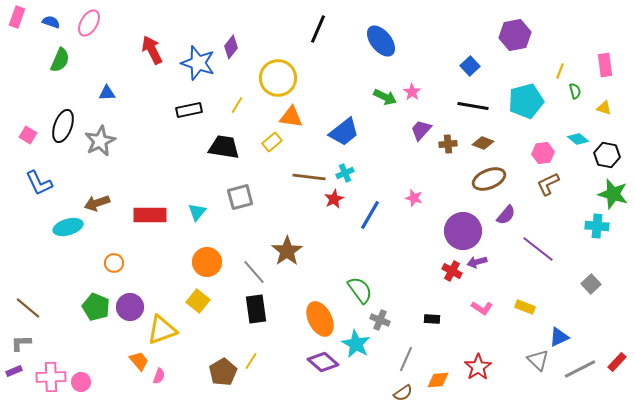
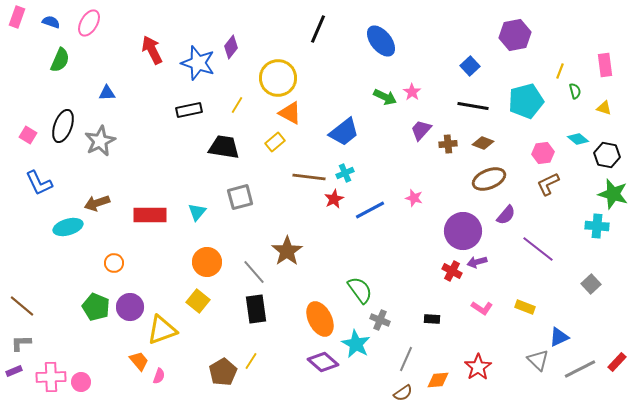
orange triangle at (291, 117): moved 1 px left, 4 px up; rotated 20 degrees clockwise
yellow rectangle at (272, 142): moved 3 px right
blue line at (370, 215): moved 5 px up; rotated 32 degrees clockwise
brown line at (28, 308): moved 6 px left, 2 px up
